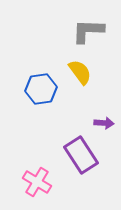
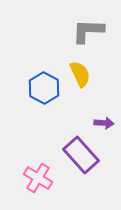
yellow semicircle: moved 2 px down; rotated 12 degrees clockwise
blue hexagon: moved 3 px right, 1 px up; rotated 24 degrees counterclockwise
purple rectangle: rotated 9 degrees counterclockwise
pink cross: moved 1 px right, 4 px up
